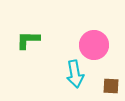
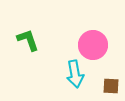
green L-shape: rotated 70 degrees clockwise
pink circle: moved 1 px left
